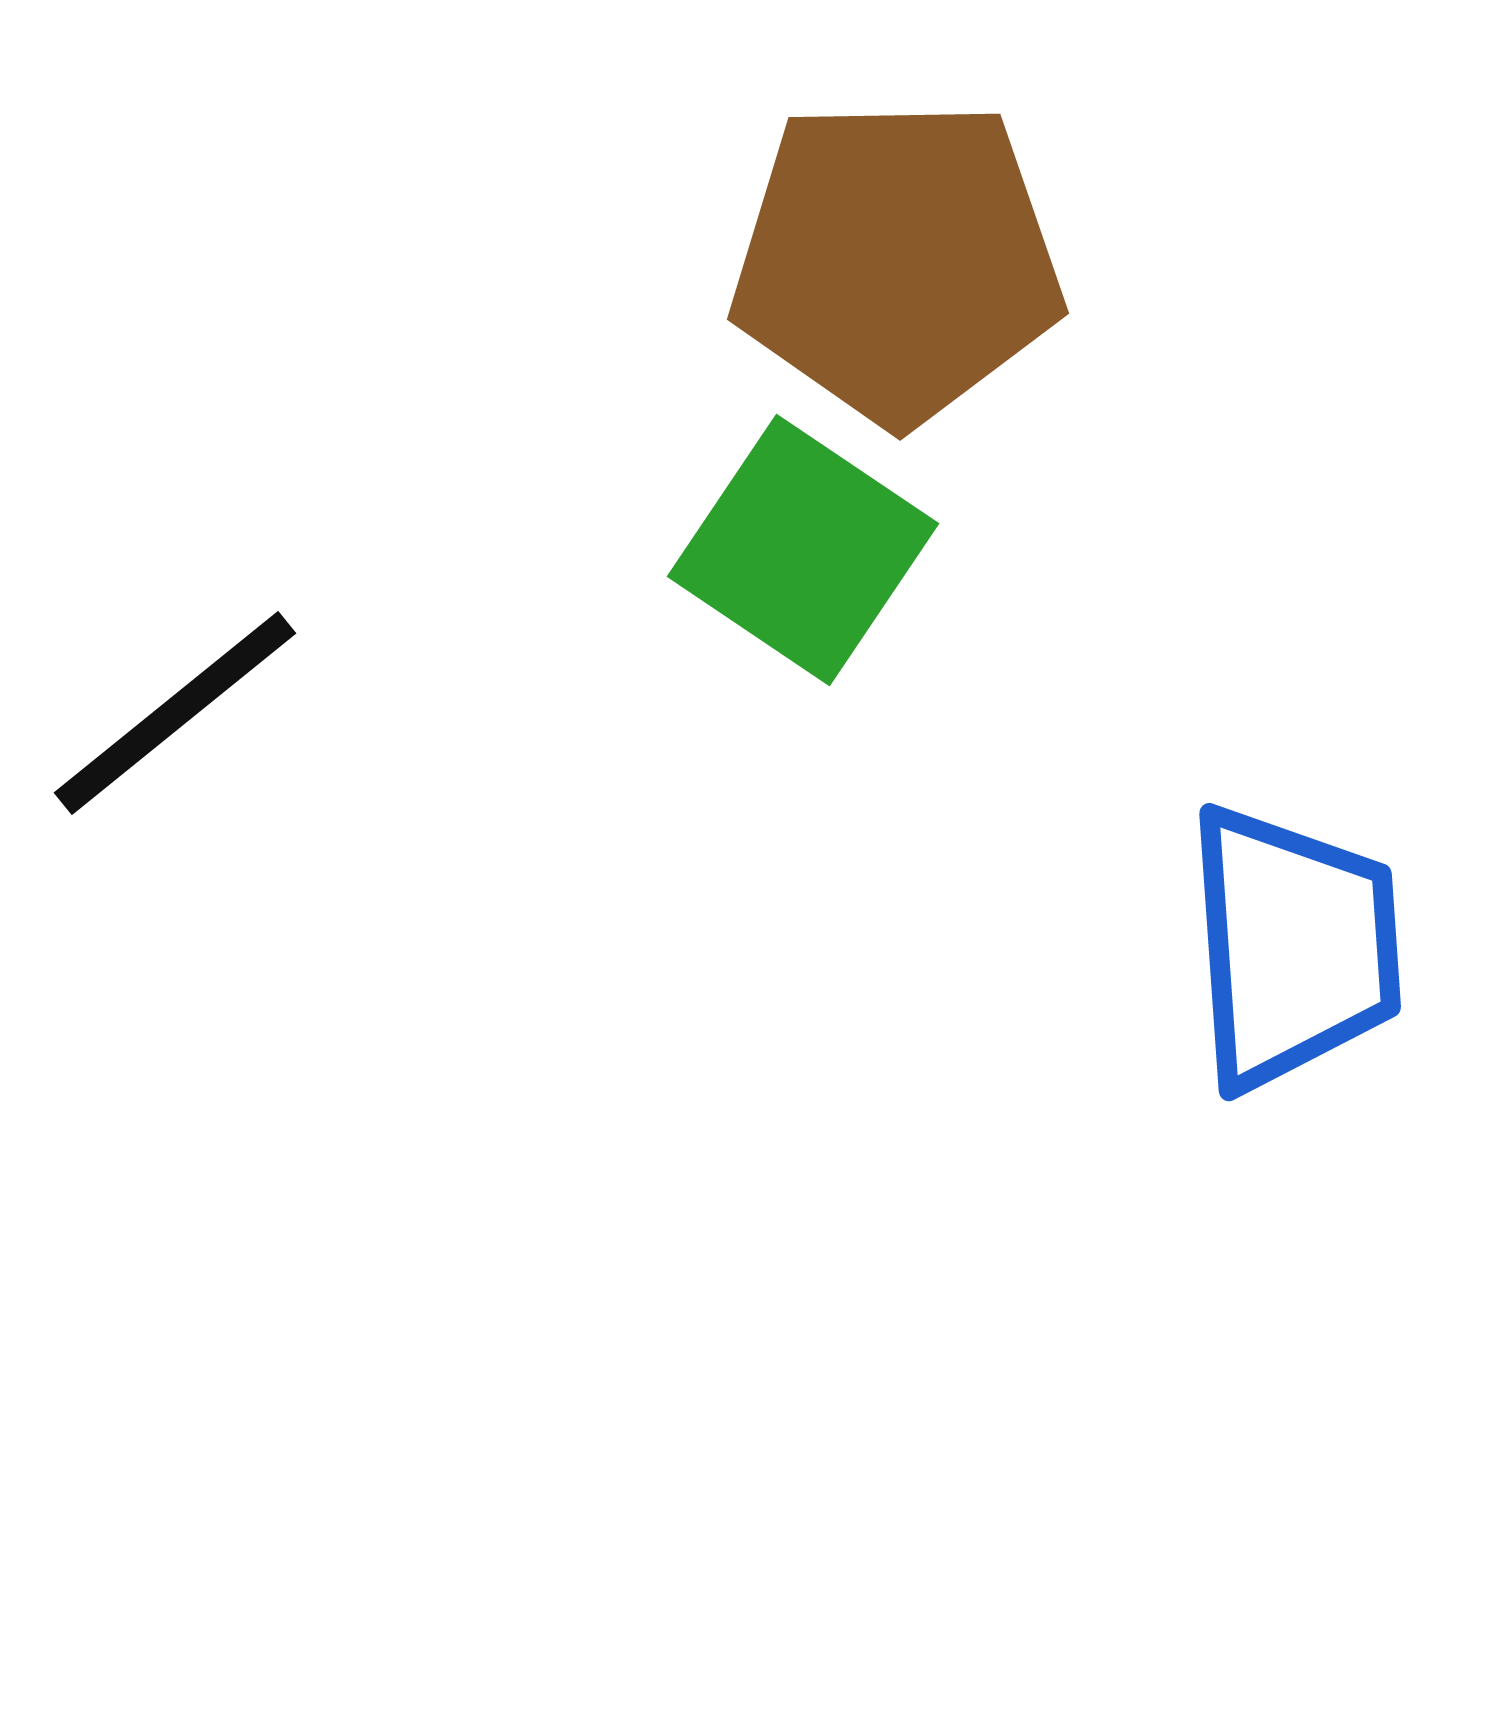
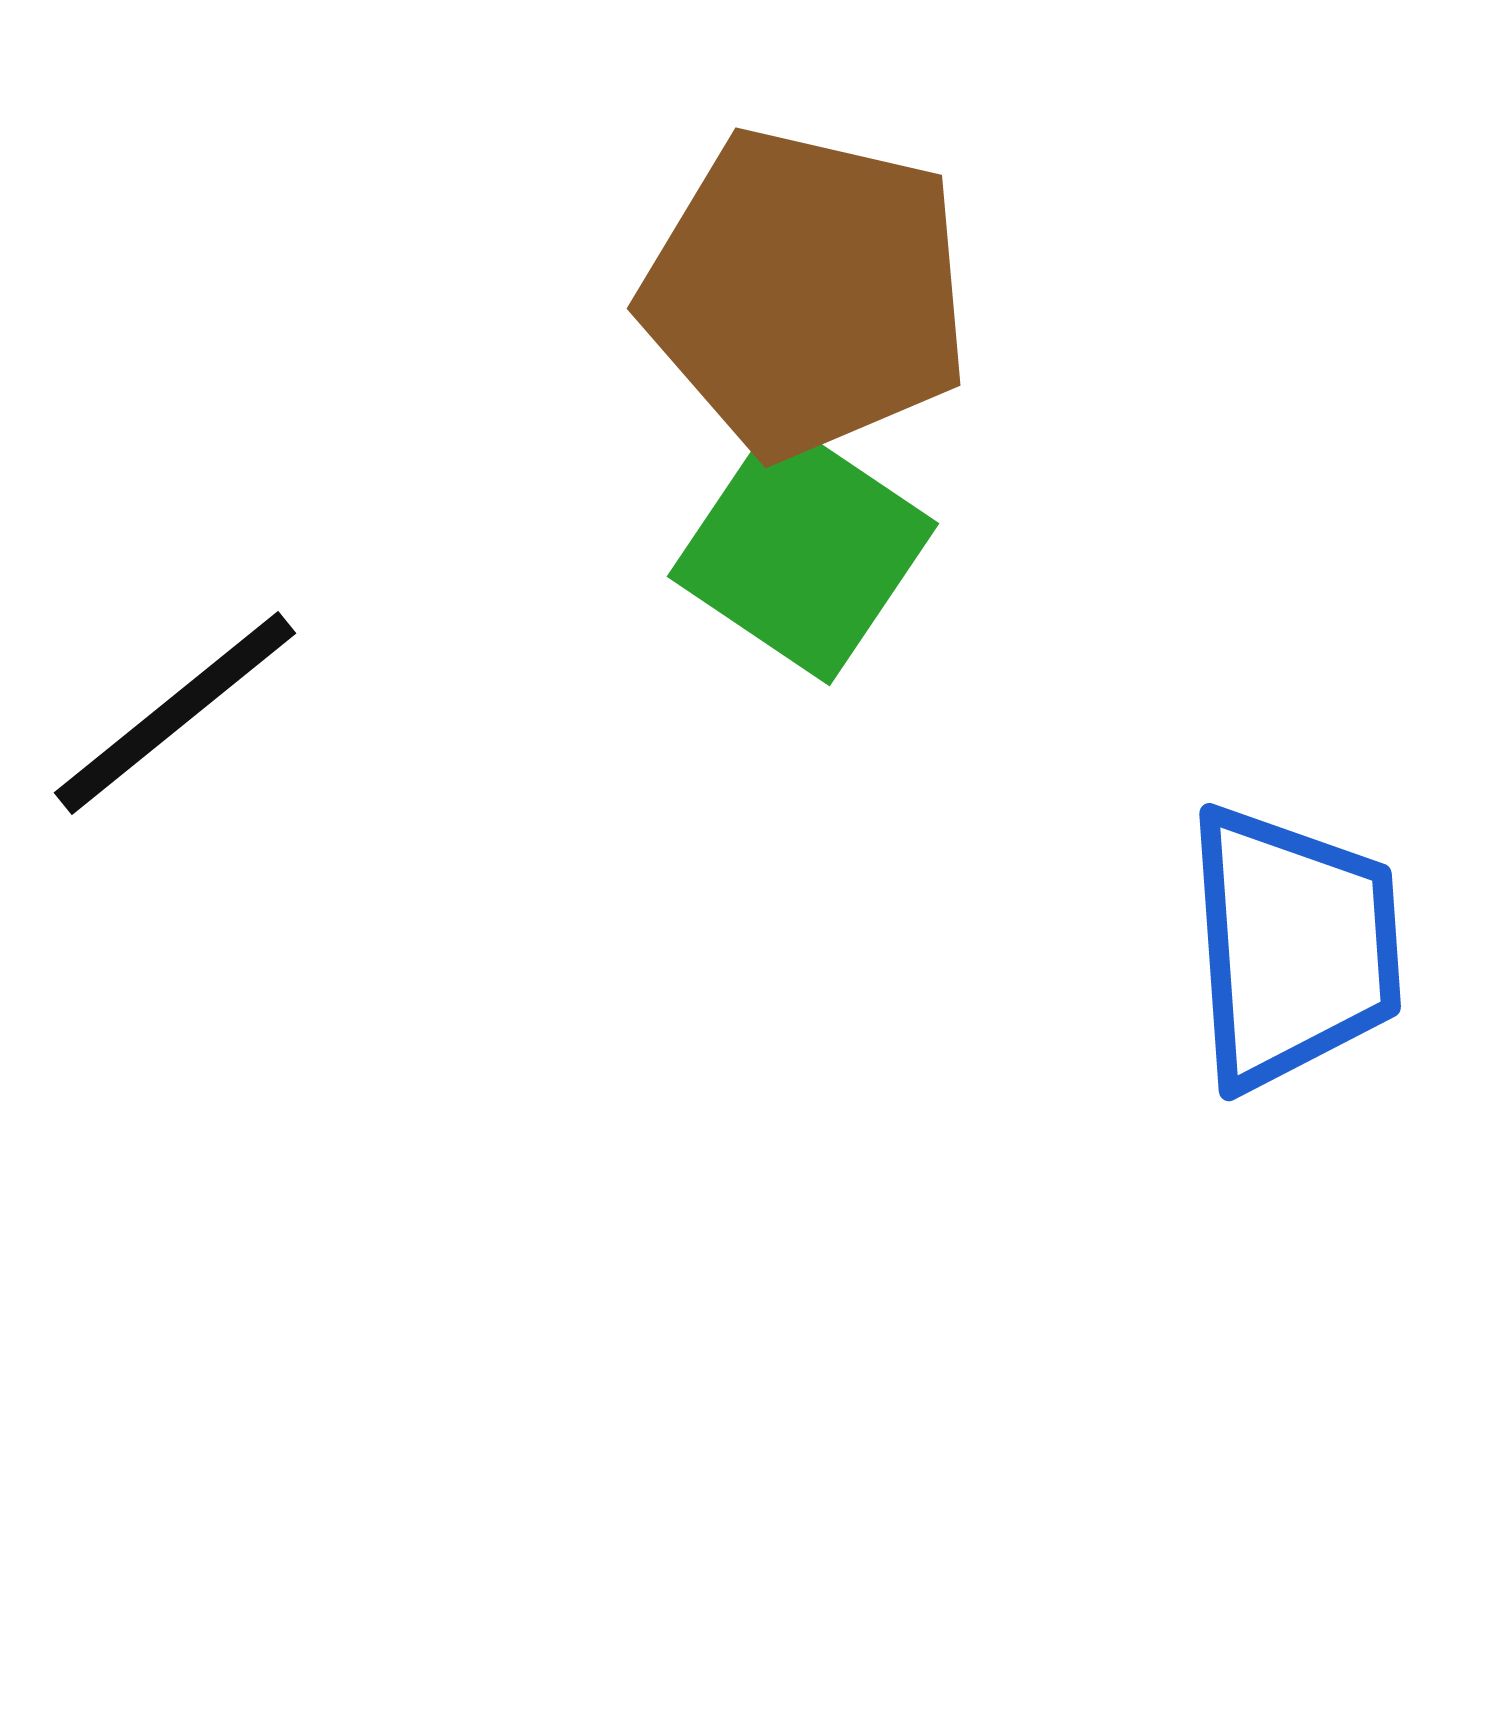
brown pentagon: moved 91 px left, 32 px down; rotated 14 degrees clockwise
